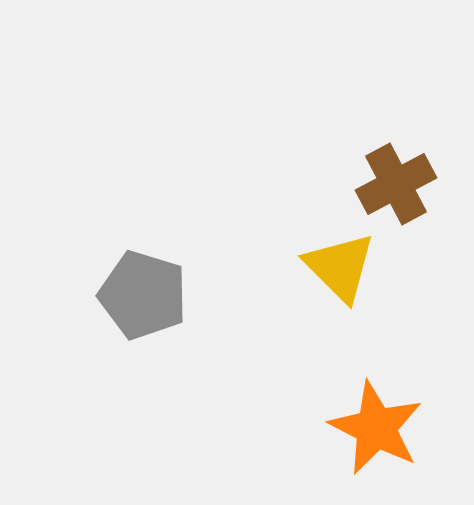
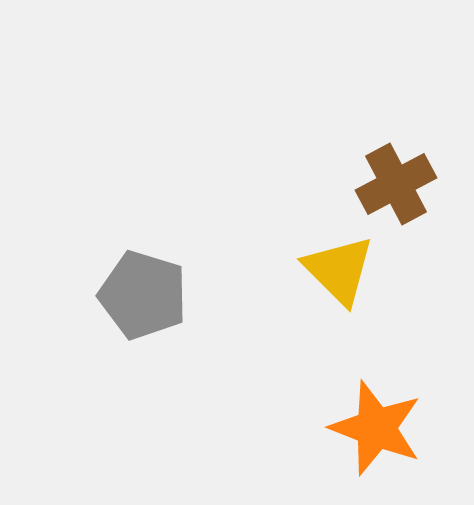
yellow triangle: moved 1 px left, 3 px down
orange star: rotated 6 degrees counterclockwise
